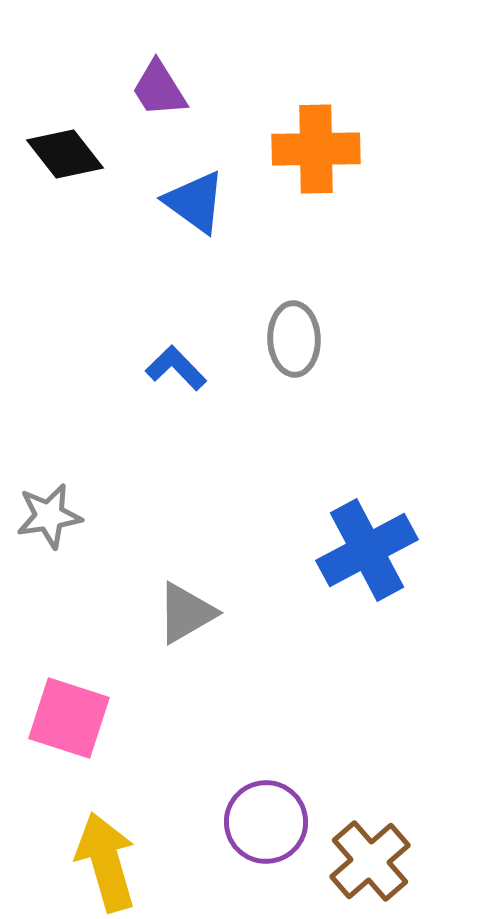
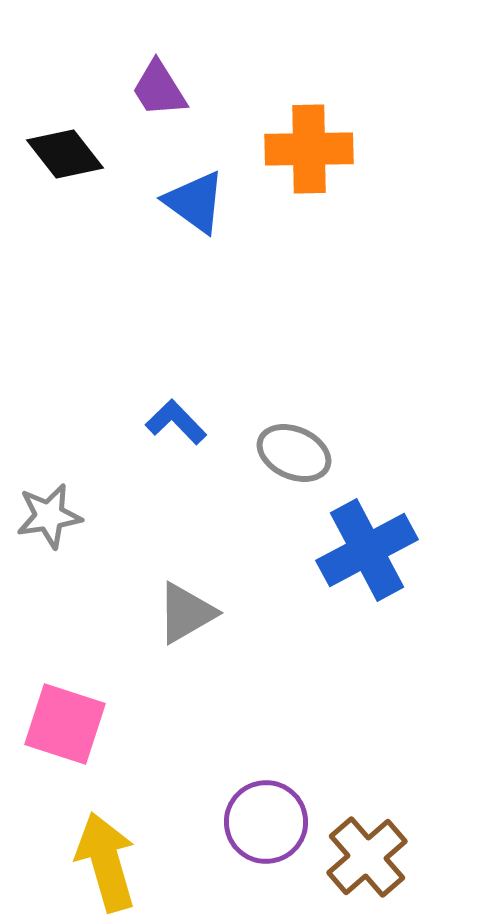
orange cross: moved 7 px left
gray ellipse: moved 114 px down; rotated 64 degrees counterclockwise
blue L-shape: moved 54 px down
pink square: moved 4 px left, 6 px down
brown cross: moved 3 px left, 4 px up
